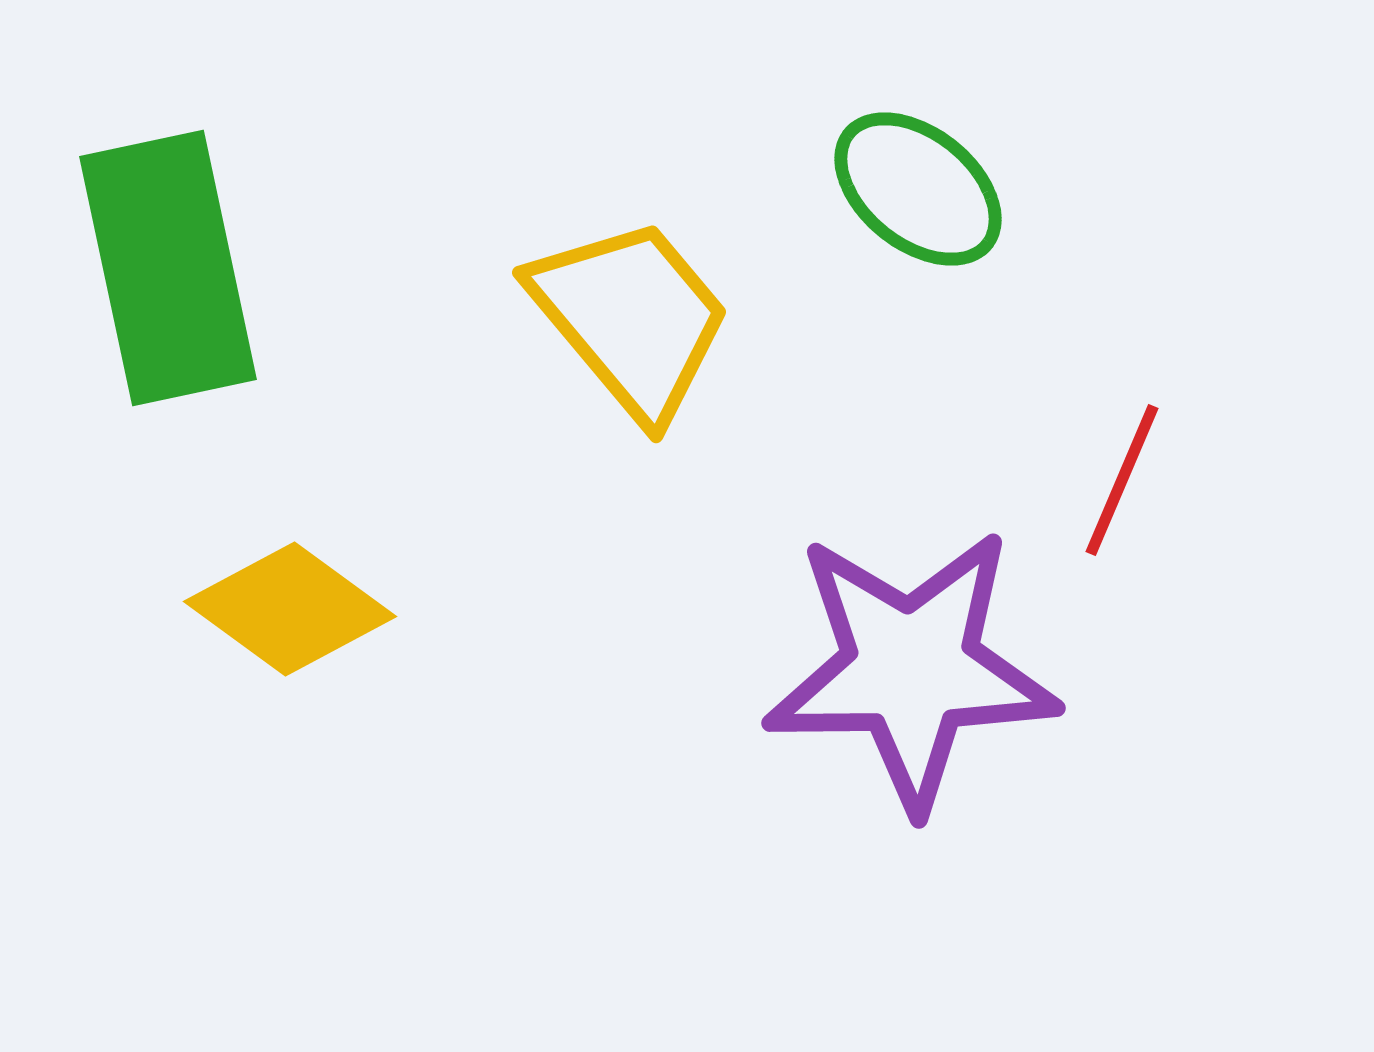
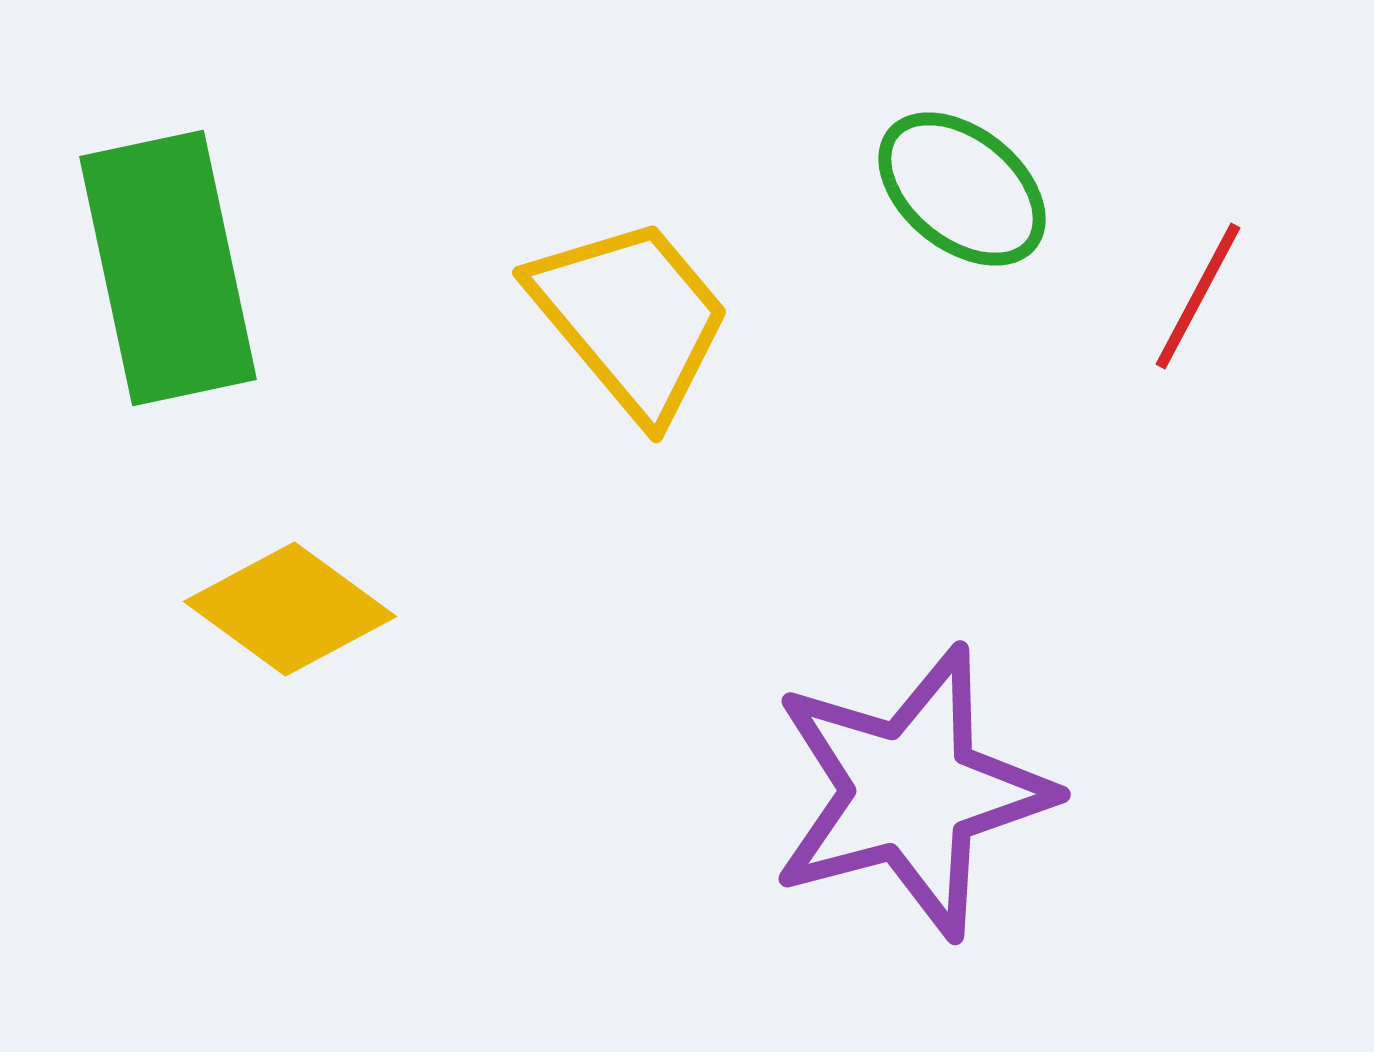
green ellipse: moved 44 px right
red line: moved 76 px right, 184 px up; rotated 5 degrees clockwise
purple star: moved 123 px down; rotated 14 degrees counterclockwise
